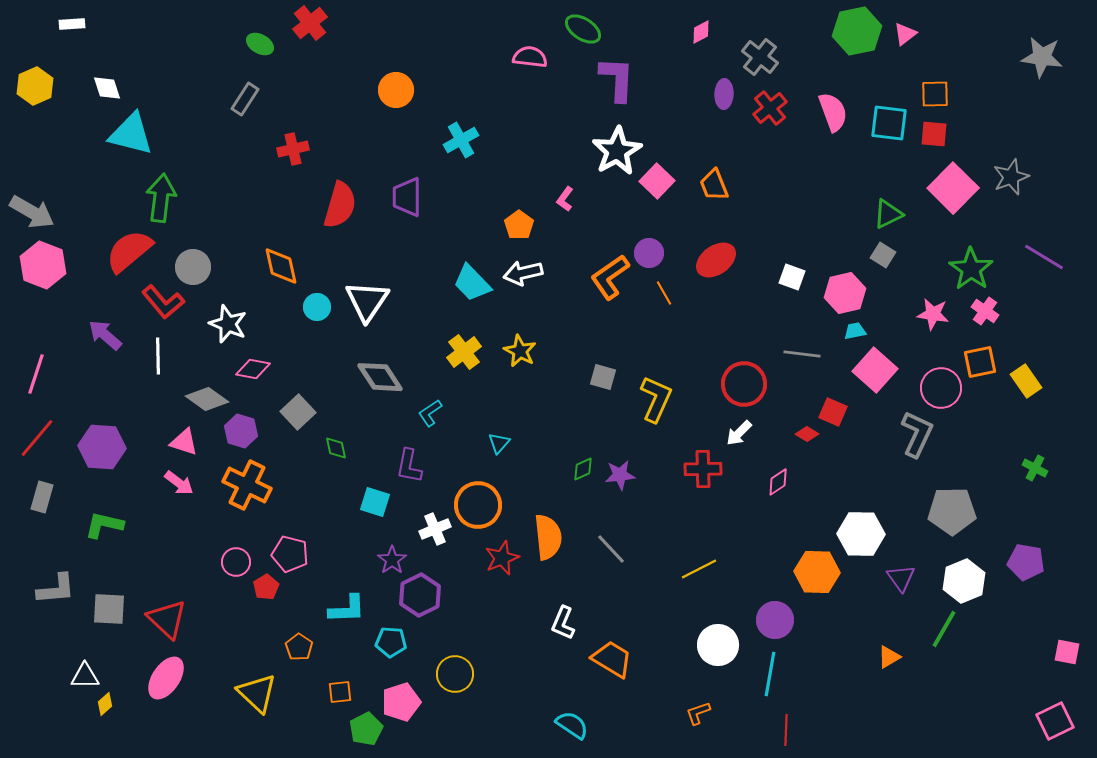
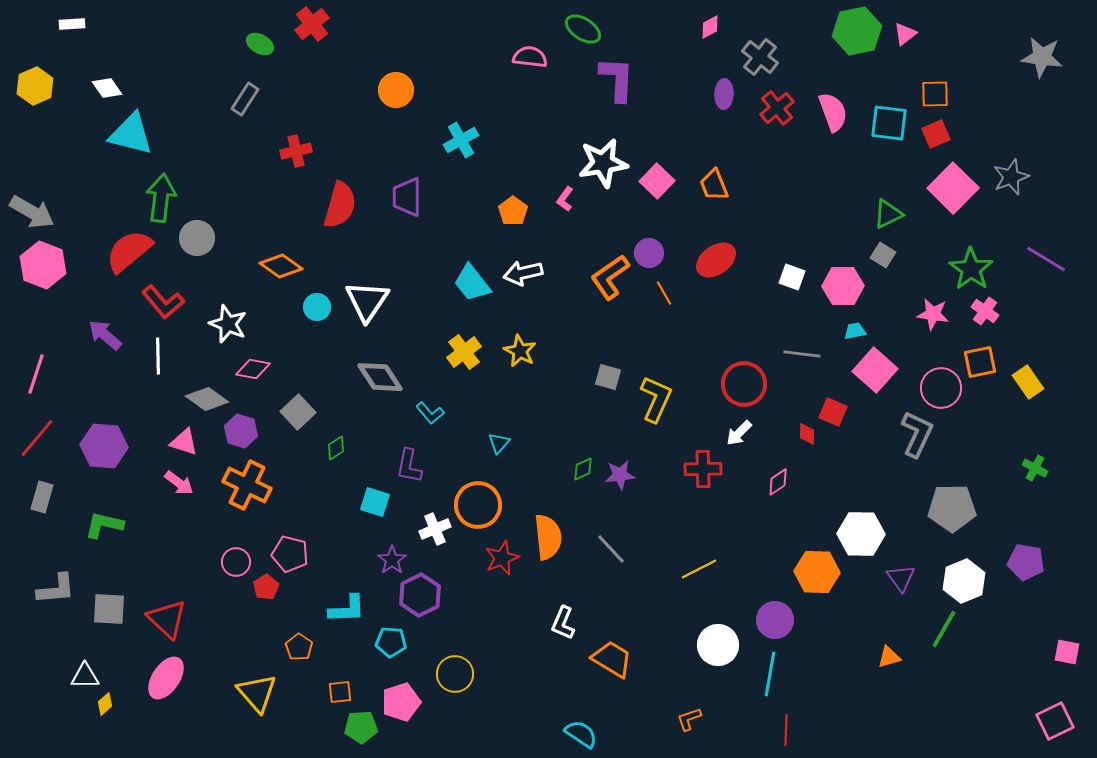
red cross at (310, 23): moved 2 px right, 1 px down
pink diamond at (701, 32): moved 9 px right, 5 px up
white diamond at (107, 88): rotated 16 degrees counterclockwise
red cross at (770, 108): moved 7 px right
red square at (934, 134): moved 2 px right; rotated 28 degrees counterclockwise
red cross at (293, 149): moved 3 px right, 2 px down
white star at (617, 151): moved 14 px left, 12 px down; rotated 21 degrees clockwise
orange pentagon at (519, 225): moved 6 px left, 14 px up
purple line at (1044, 257): moved 2 px right, 2 px down
orange diamond at (281, 266): rotated 42 degrees counterclockwise
gray circle at (193, 267): moved 4 px right, 29 px up
cyan trapezoid at (472, 283): rotated 6 degrees clockwise
pink hexagon at (845, 293): moved 2 px left, 7 px up; rotated 12 degrees clockwise
gray square at (603, 377): moved 5 px right
yellow rectangle at (1026, 381): moved 2 px right, 1 px down
cyan L-shape at (430, 413): rotated 96 degrees counterclockwise
red diamond at (807, 434): rotated 60 degrees clockwise
purple hexagon at (102, 447): moved 2 px right, 1 px up
green diamond at (336, 448): rotated 70 degrees clockwise
gray pentagon at (952, 511): moved 3 px up
orange triangle at (889, 657): rotated 15 degrees clockwise
yellow triangle at (257, 693): rotated 6 degrees clockwise
orange L-shape at (698, 713): moved 9 px left, 6 px down
cyan semicircle at (572, 725): moved 9 px right, 9 px down
green pentagon at (366, 729): moved 5 px left, 2 px up; rotated 24 degrees clockwise
